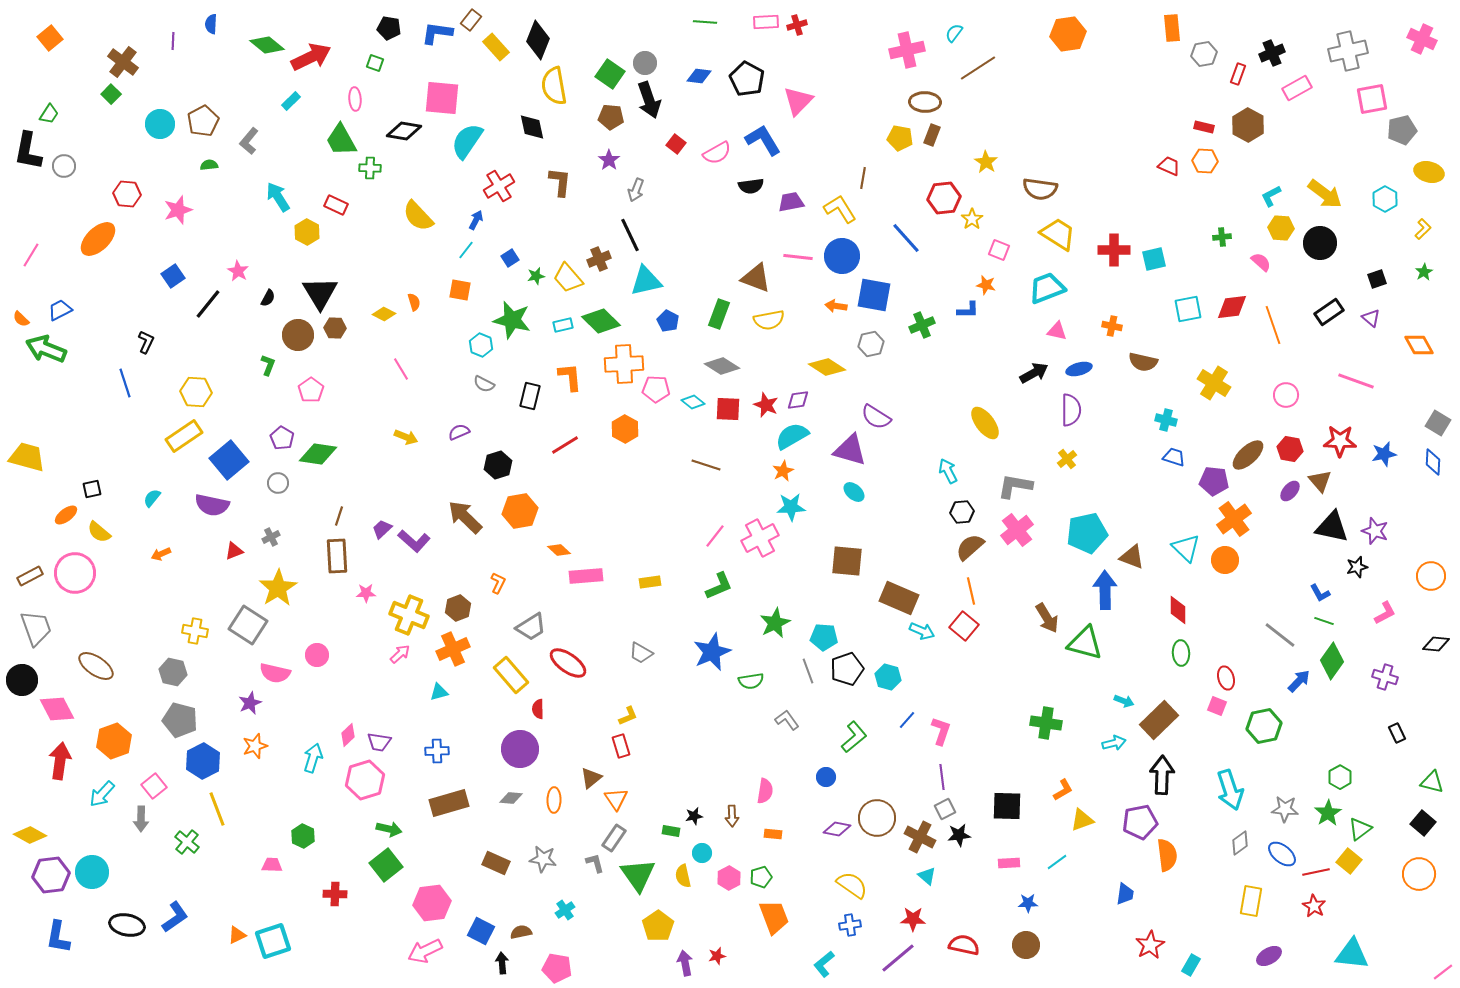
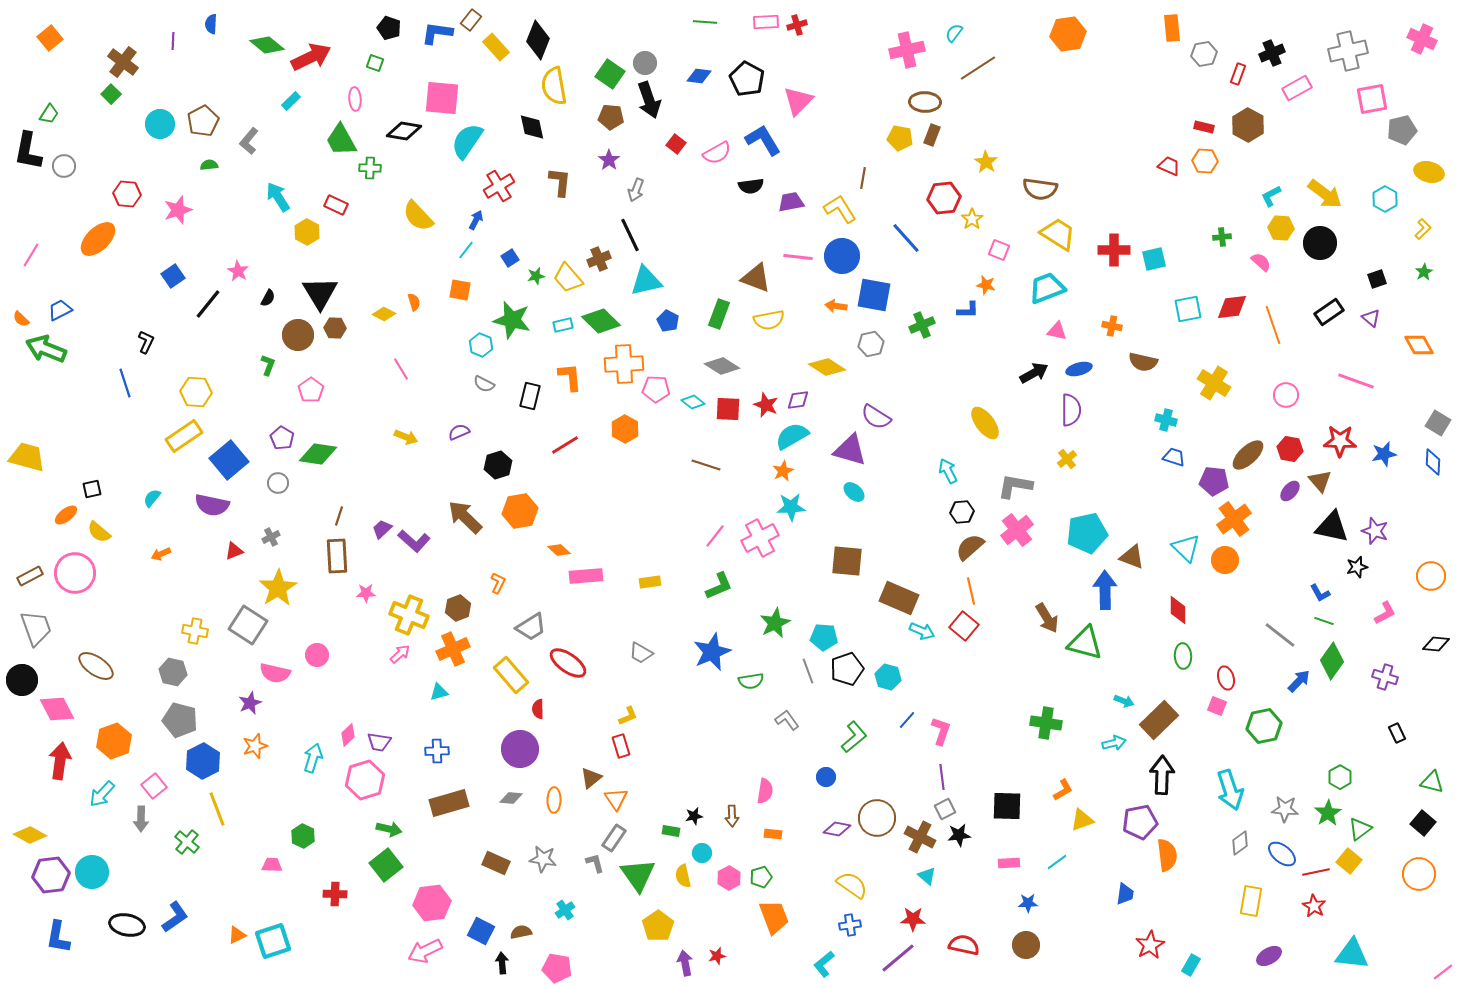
black pentagon at (389, 28): rotated 10 degrees clockwise
green ellipse at (1181, 653): moved 2 px right, 3 px down
